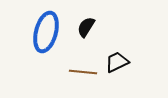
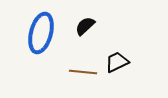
black semicircle: moved 1 px left, 1 px up; rotated 15 degrees clockwise
blue ellipse: moved 5 px left, 1 px down
